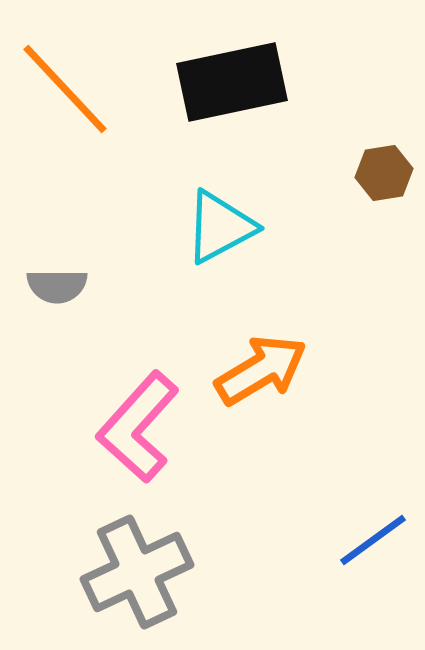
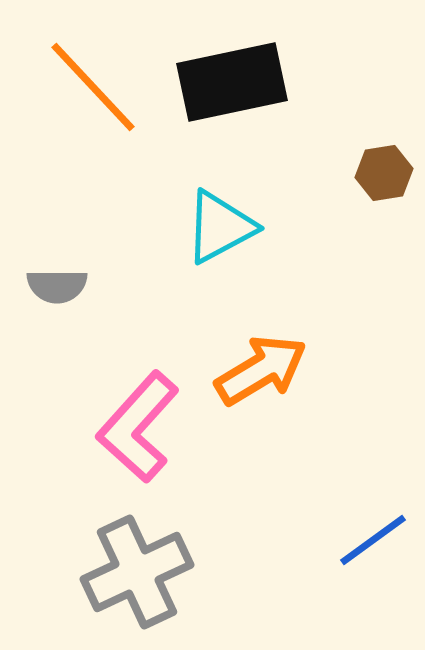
orange line: moved 28 px right, 2 px up
